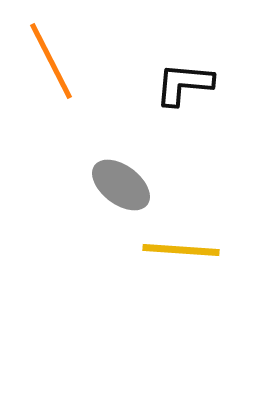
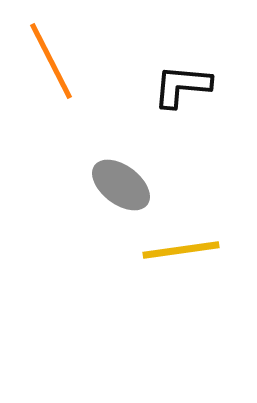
black L-shape: moved 2 px left, 2 px down
yellow line: rotated 12 degrees counterclockwise
